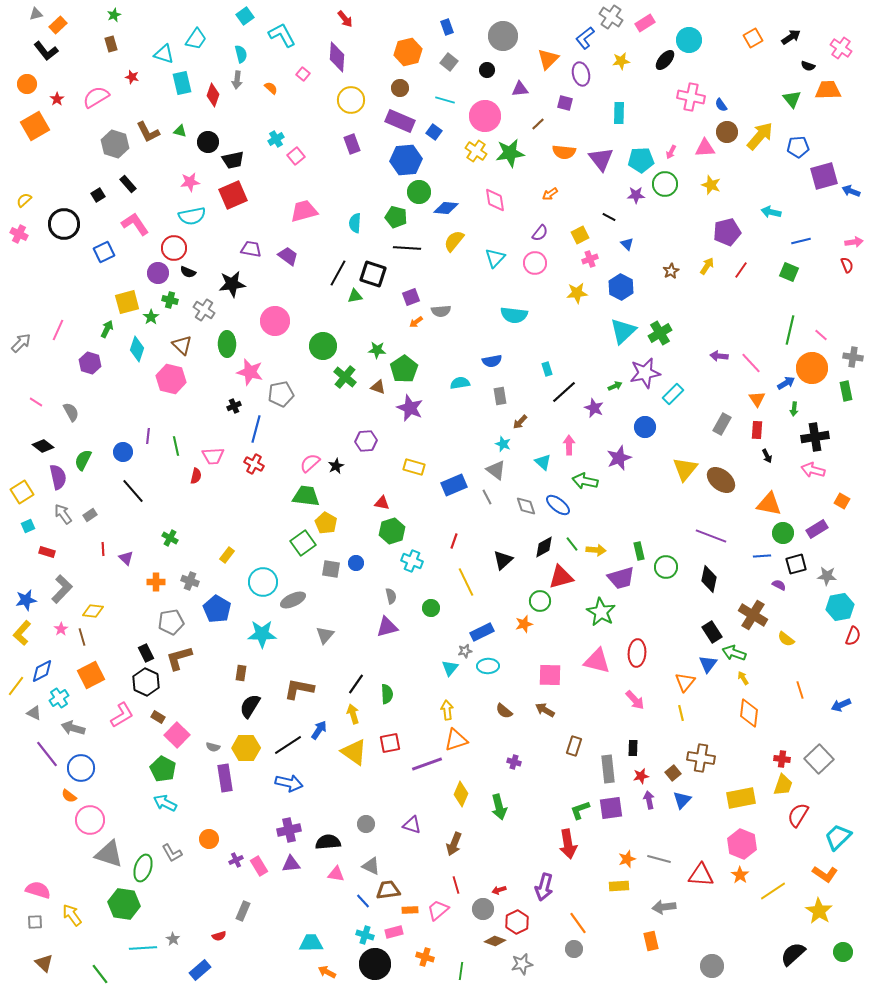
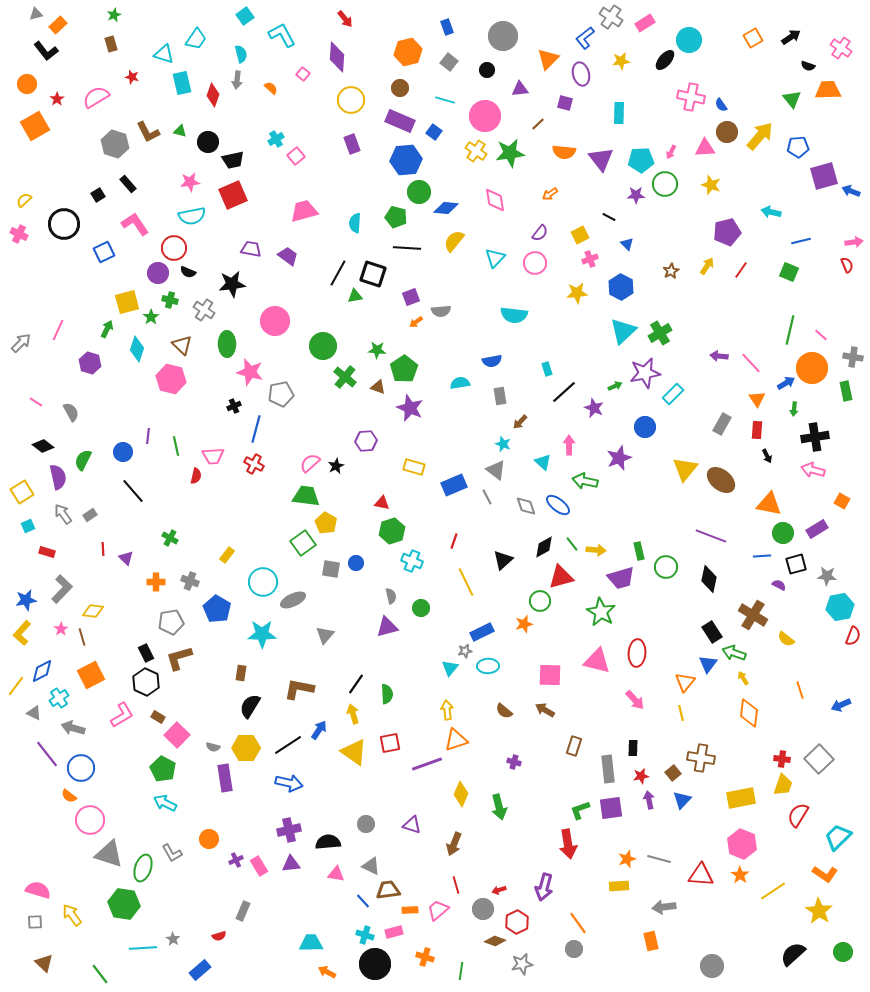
green circle at (431, 608): moved 10 px left
